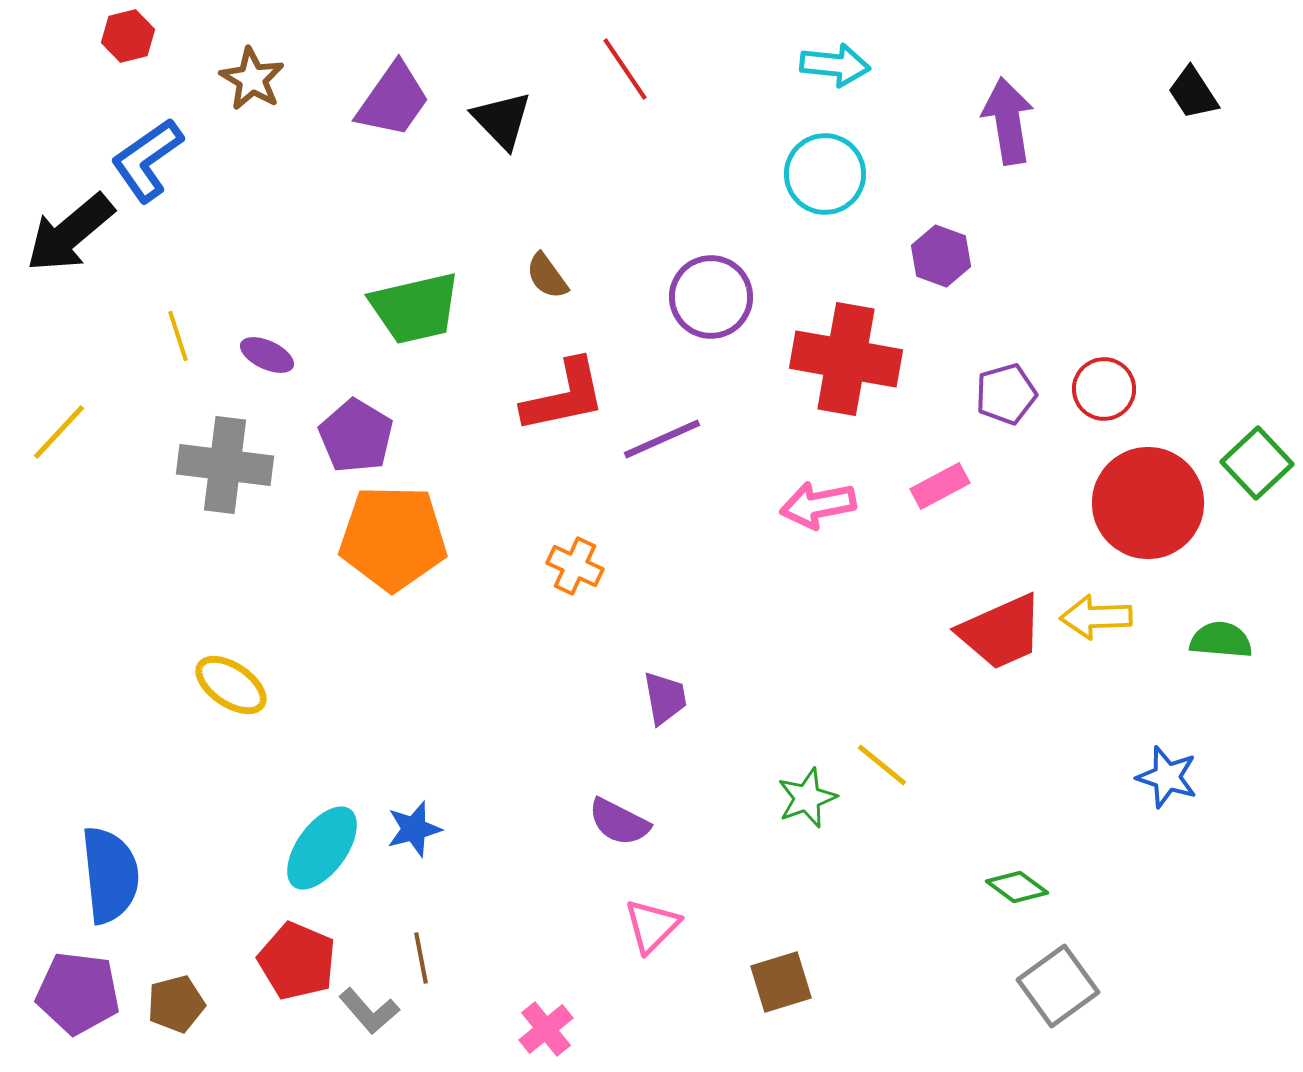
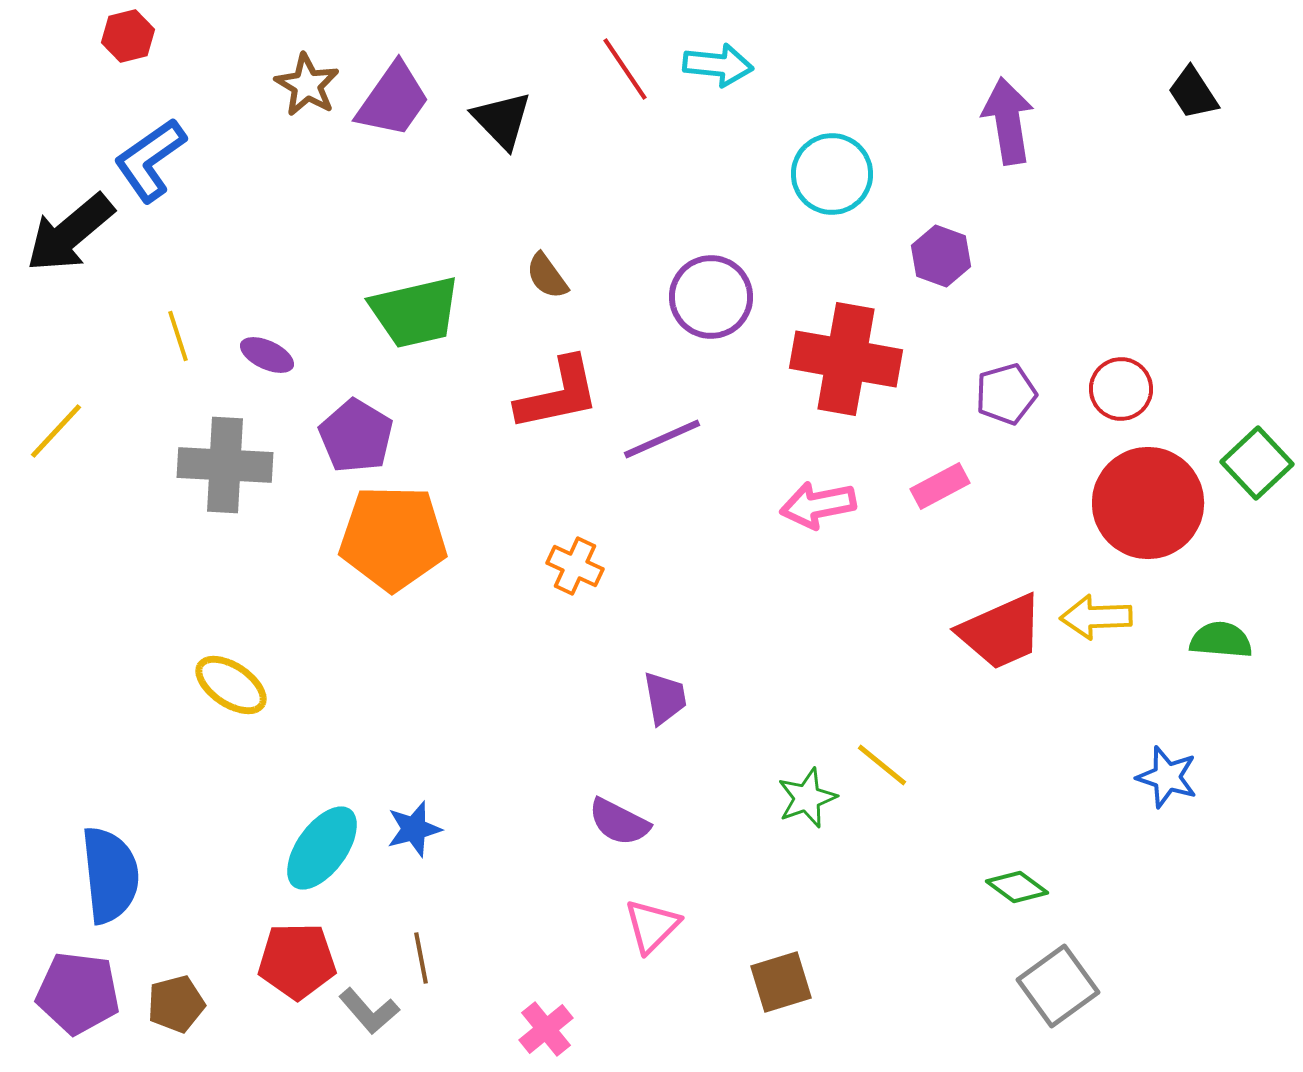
cyan arrow at (835, 65): moved 117 px left
brown star at (252, 79): moved 55 px right, 6 px down
blue L-shape at (147, 160): moved 3 px right
cyan circle at (825, 174): moved 7 px right
green trapezoid at (415, 308): moved 4 px down
red circle at (1104, 389): moved 17 px right
red L-shape at (564, 396): moved 6 px left, 2 px up
yellow line at (59, 432): moved 3 px left, 1 px up
gray cross at (225, 465): rotated 4 degrees counterclockwise
red pentagon at (297, 961): rotated 24 degrees counterclockwise
